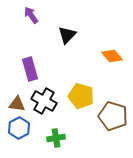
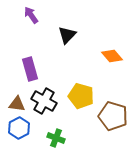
green cross: rotated 30 degrees clockwise
